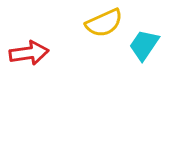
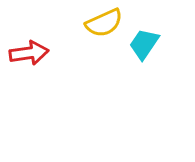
cyan trapezoid: moved 1 px up
